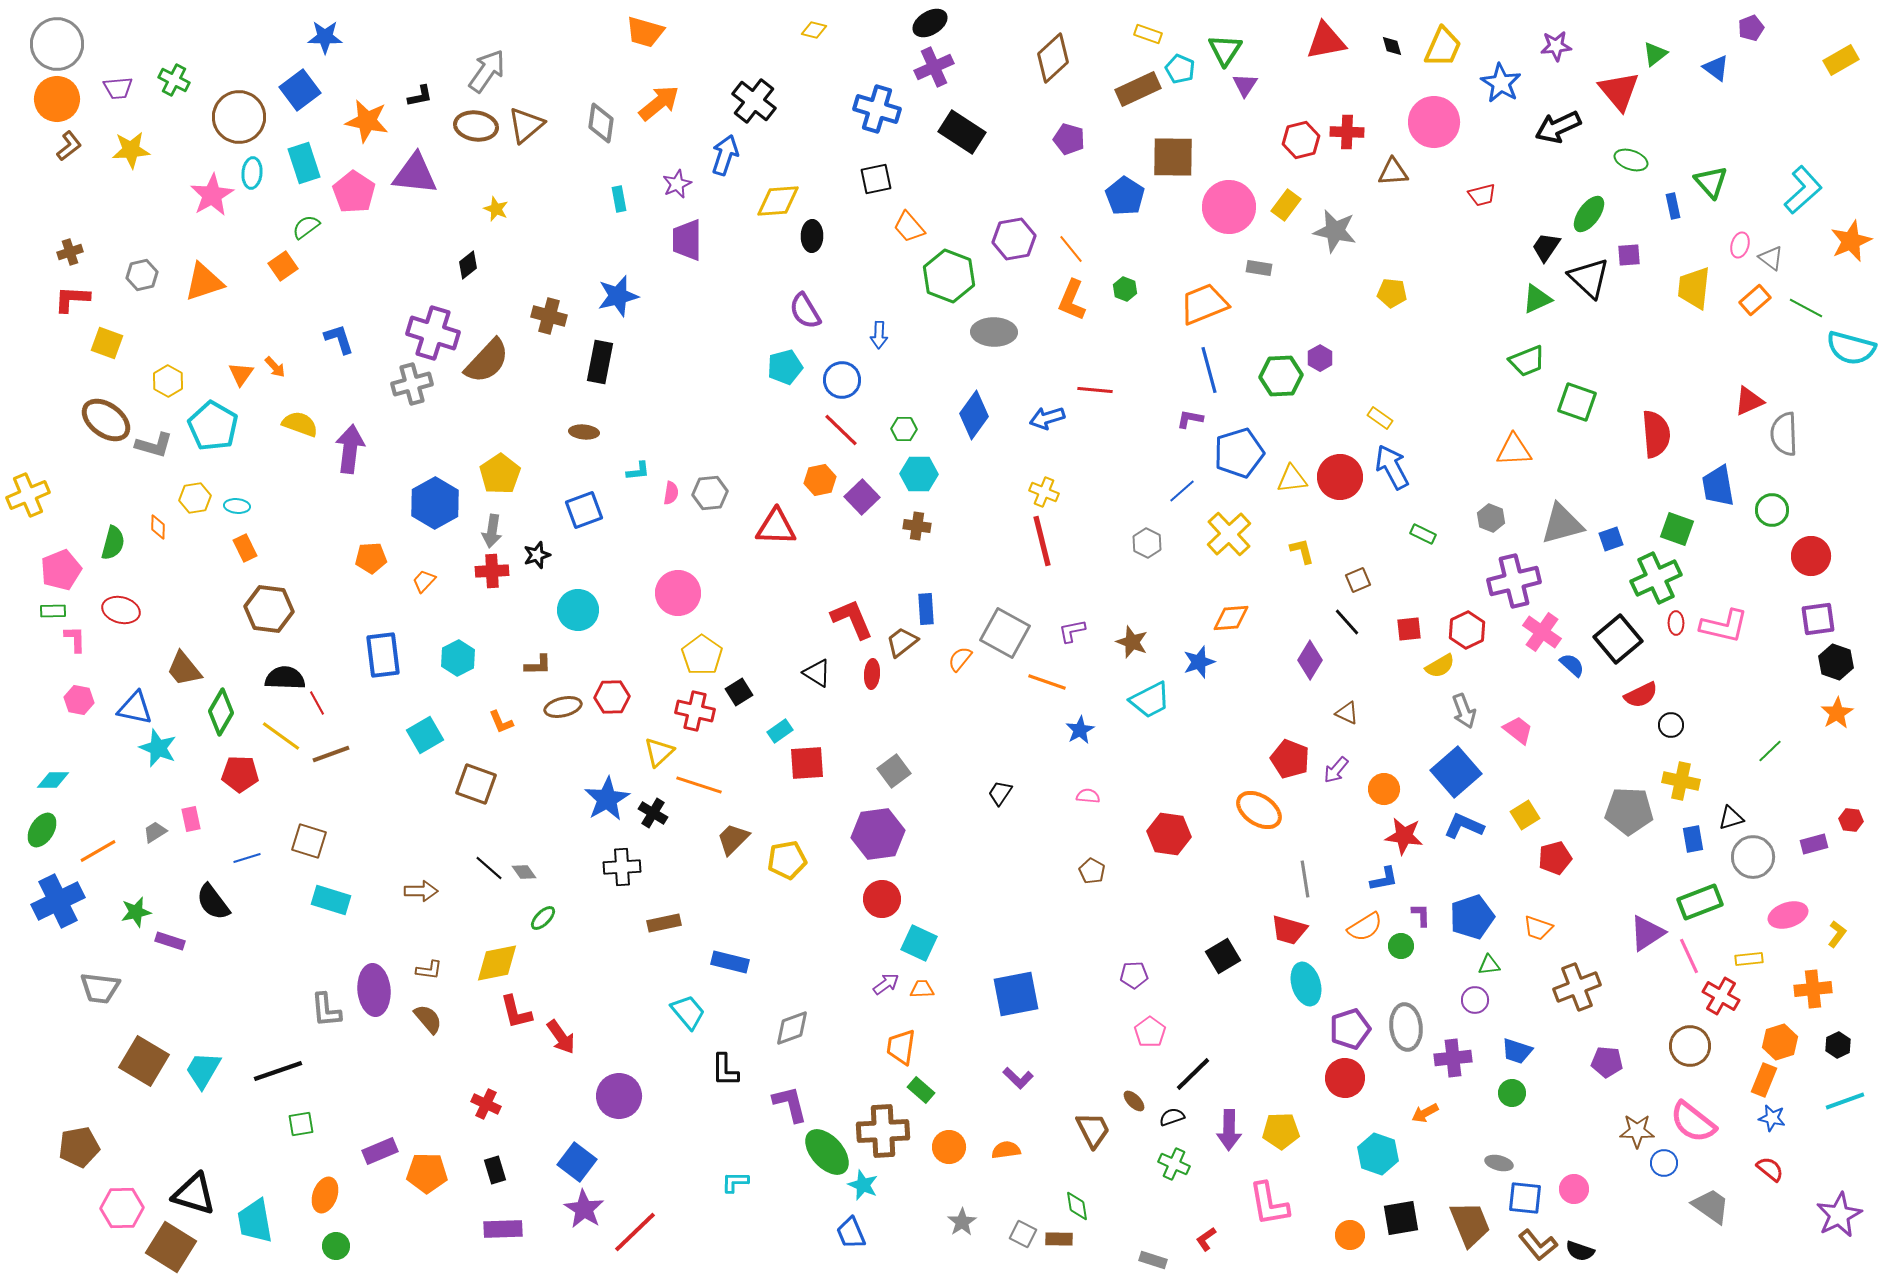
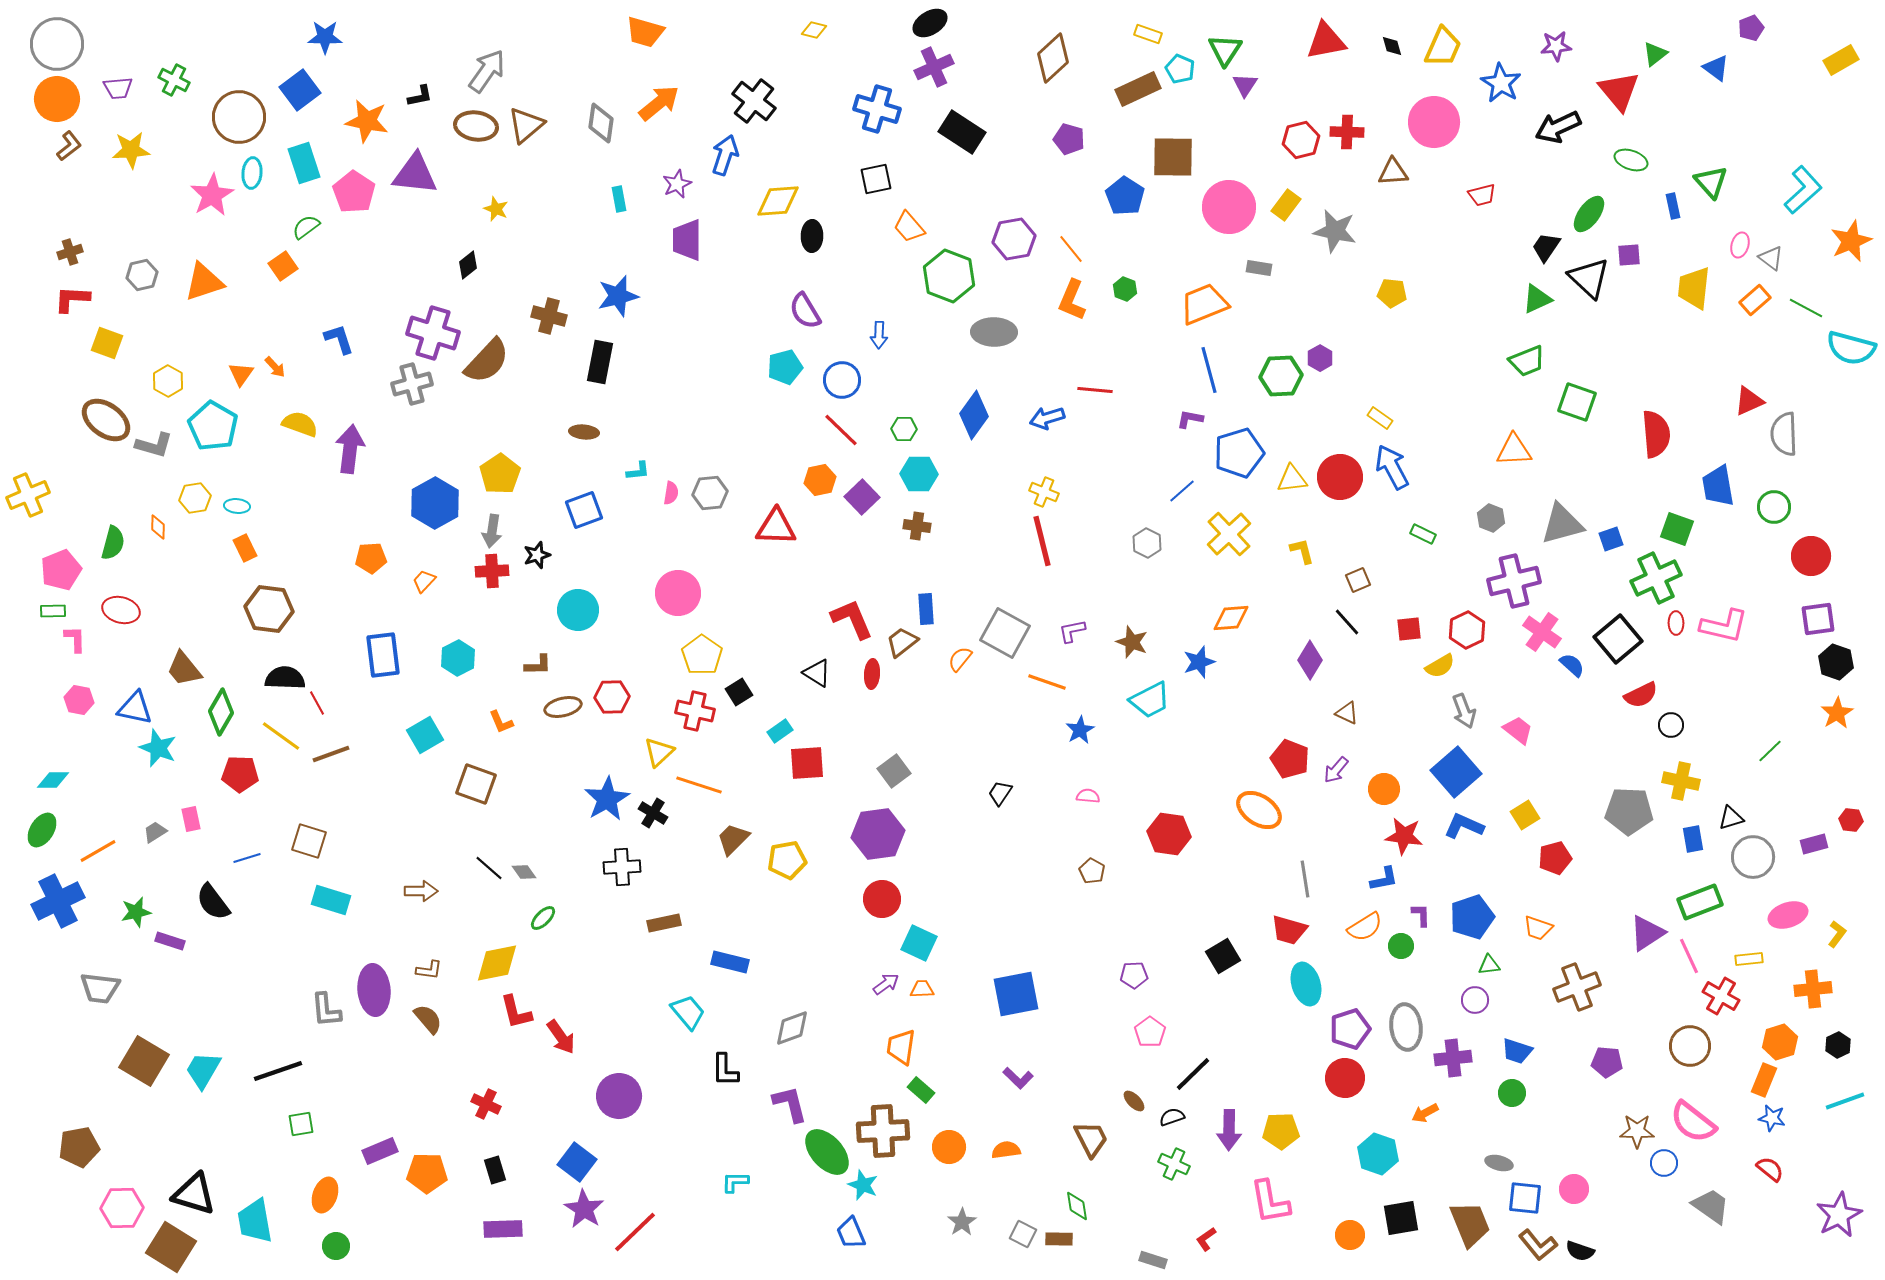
green circle at (1772, 510): moved 2 px right, 3 px up
brown trapezoid at (1093, 1130): moved 2 px left, 9 px down
pink L-shape at (1269, 1204): moved 1 px right, 2 px up
